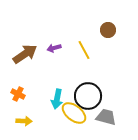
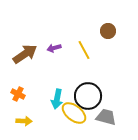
brown circle: moved 1 px down
